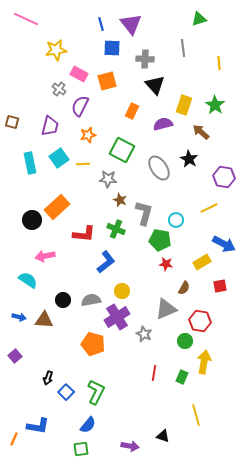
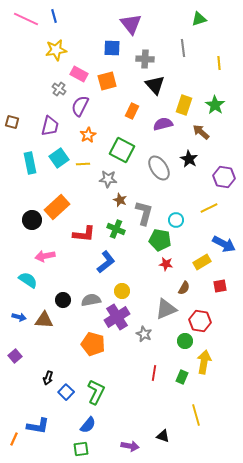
blue line at (101, 24): moved 47 px left, 8 px up
orange star at (88, 135): rotated 14 degrees counterclockwise
